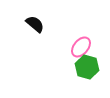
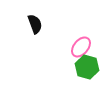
black semicircle: rotated 30 degrees clockwise
